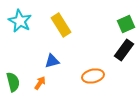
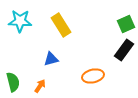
cyan star: rotated 25 degrees counterclockwise
blue triangle: moved 1 px left, 2 px up
orange arrow: moved 3 px down
